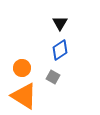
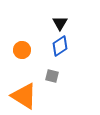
blue diamond: moved 4 px up
orange circle: moved 18 px up
gray square: moved 1 px left, 1 px up; rotated 16 degrees counterclockwise
